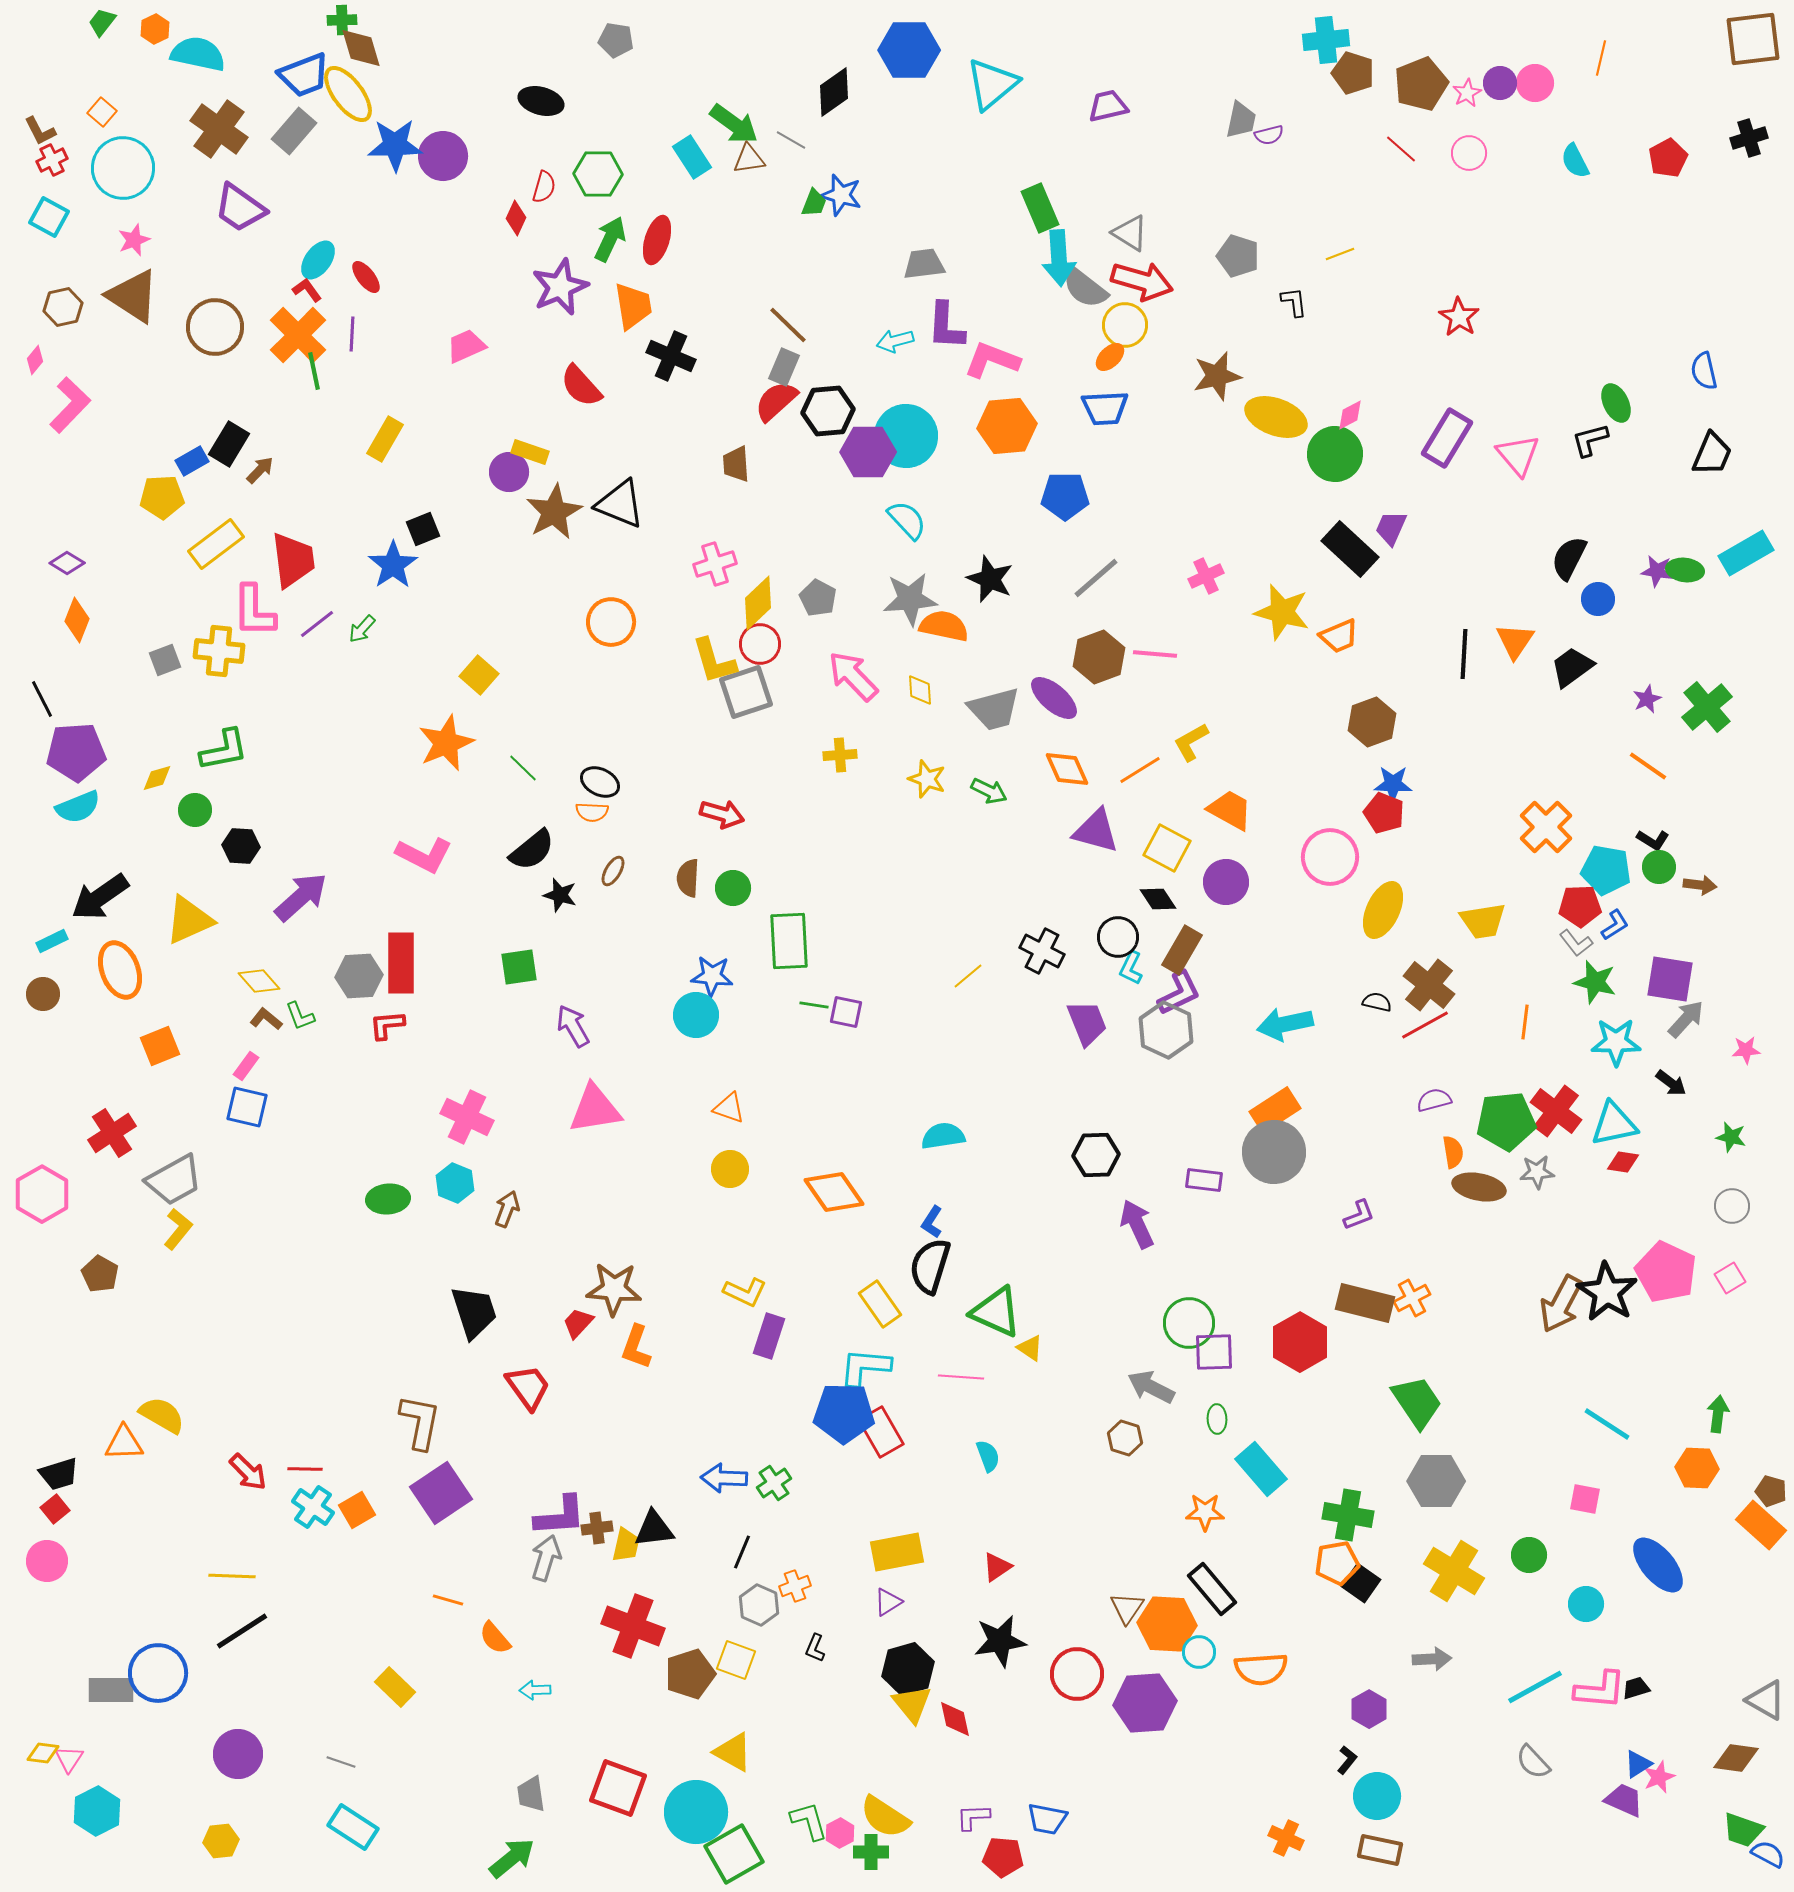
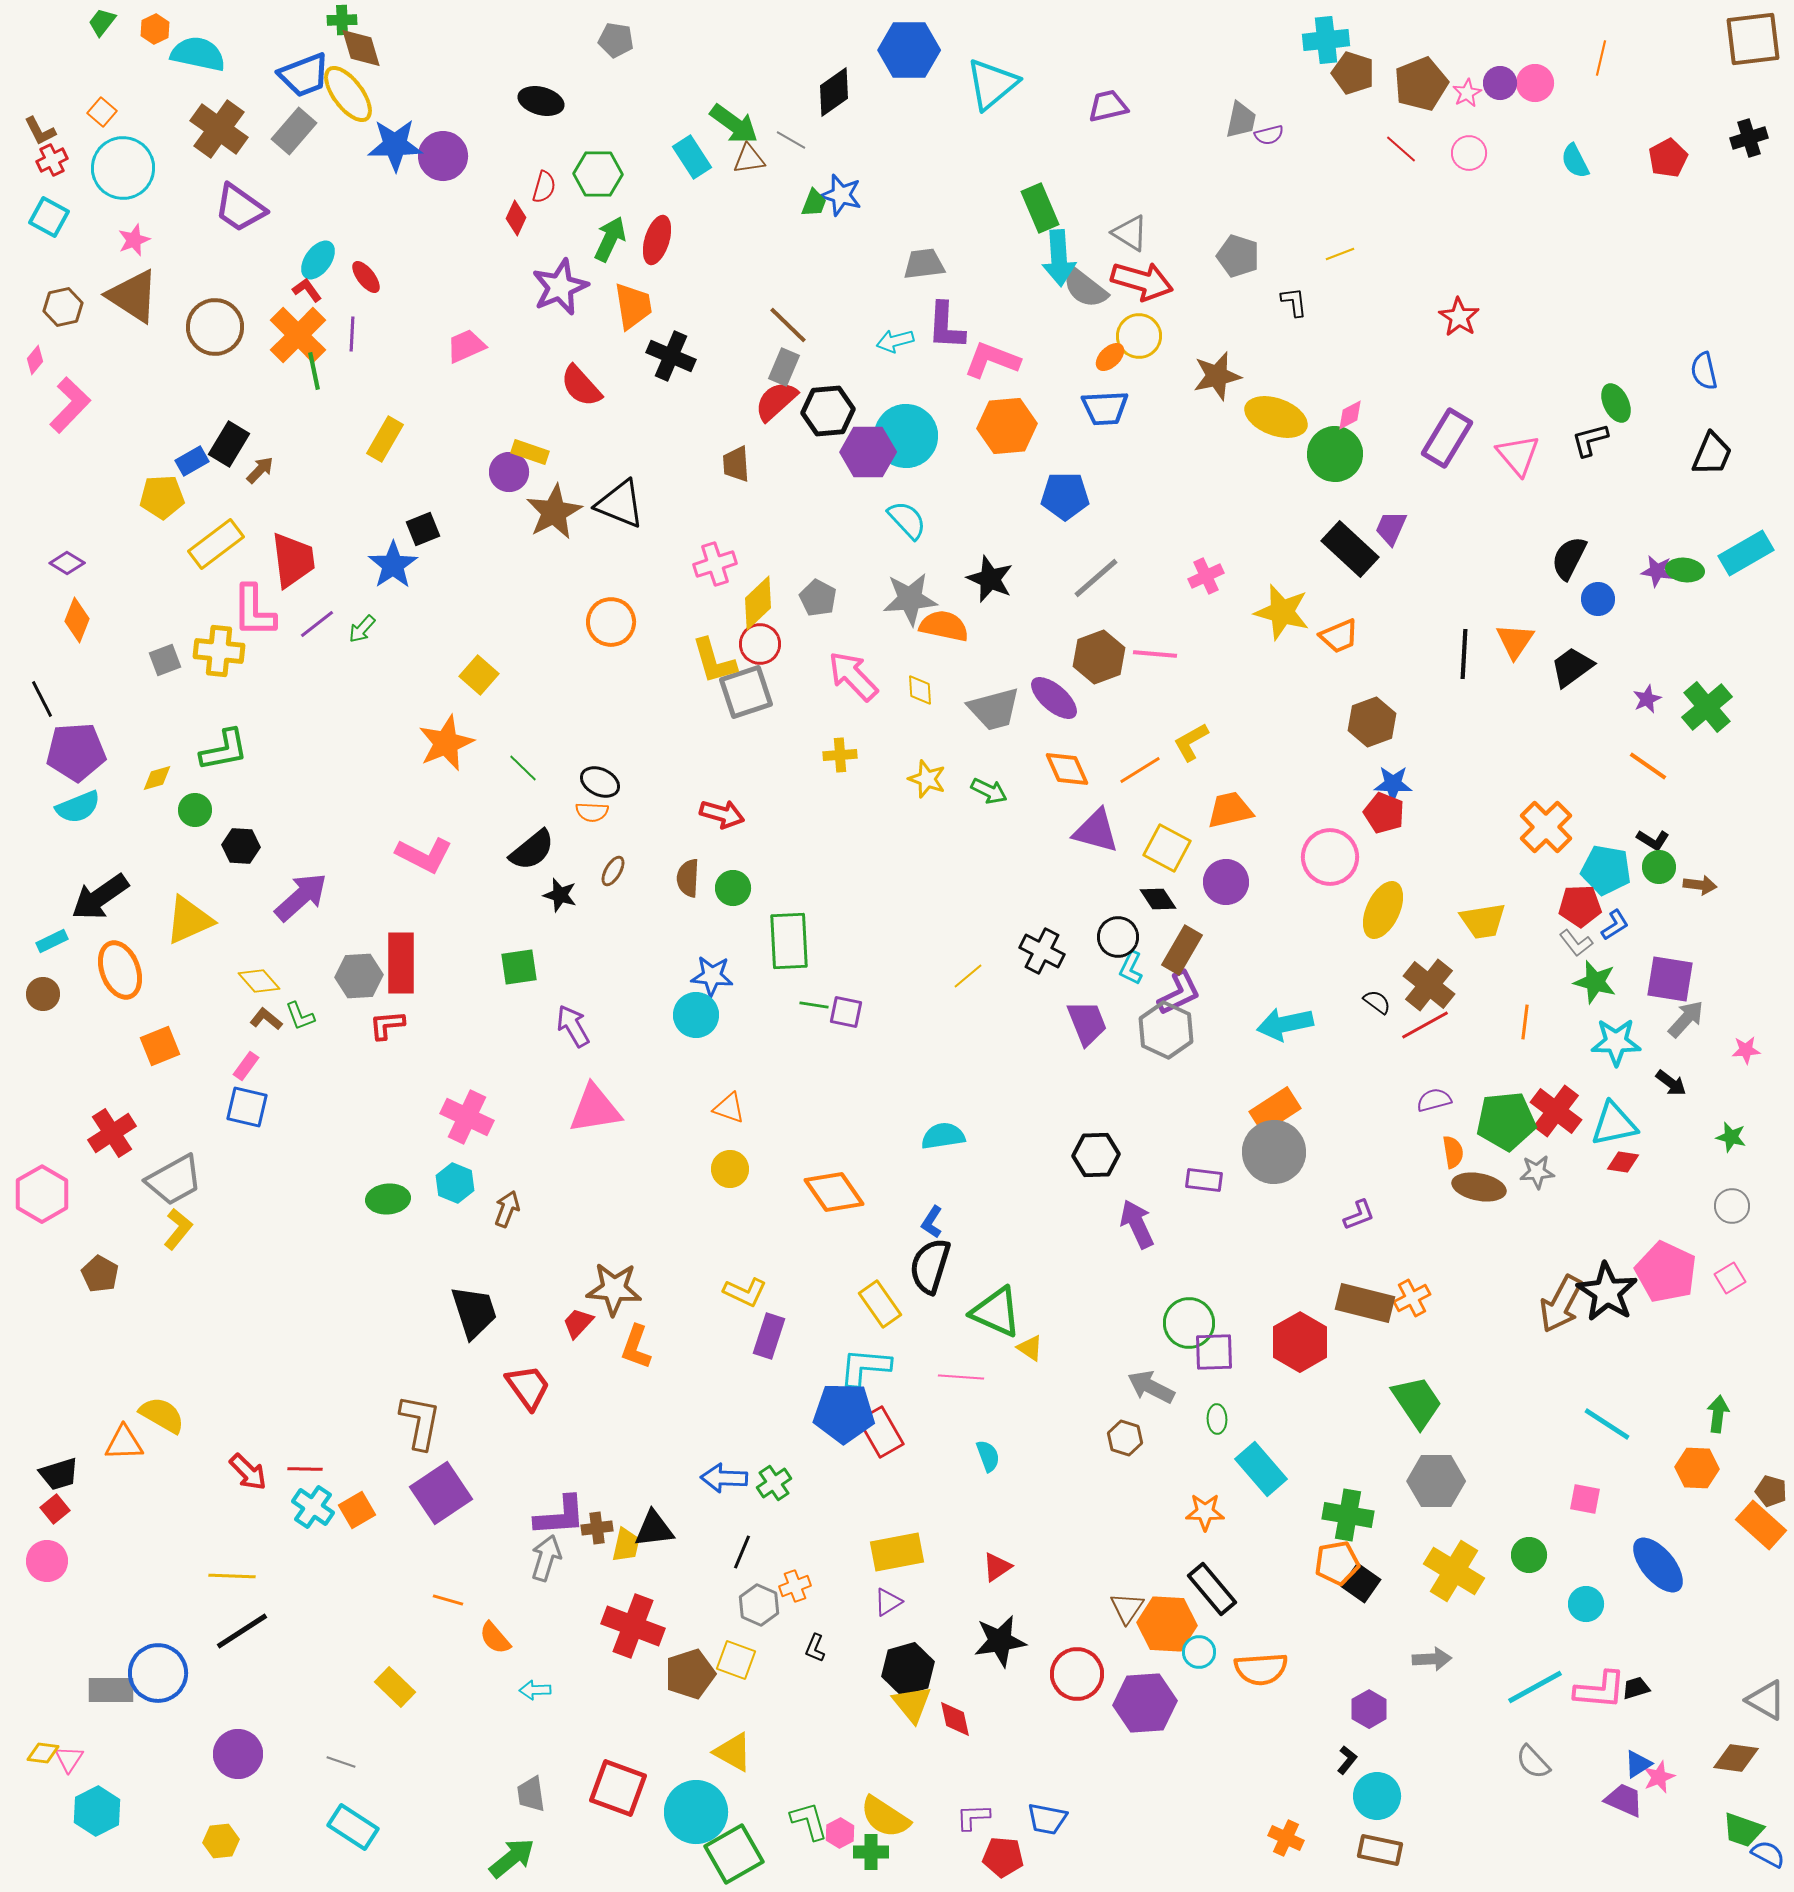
yellow circle at (1125, 325): moved 14 px right, 11 px down
orange trapezoid at (1230, 810): rotated 42 degrees counterclockwise
black semicircle at (1377, 1002): rotated 24 degrees clockwise
